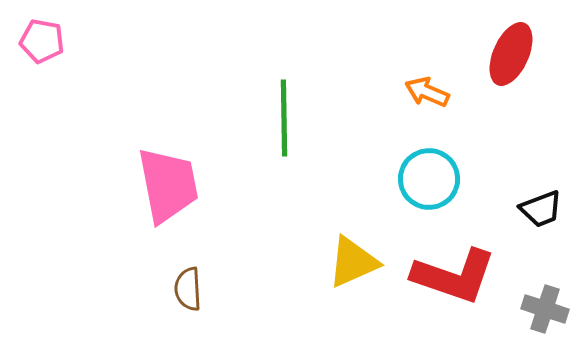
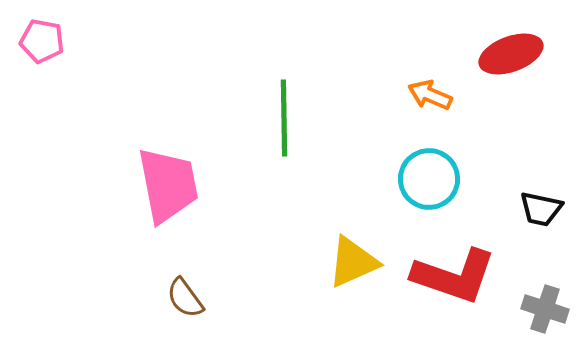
red ellipse: rotated 46 degrees clockwise
orange arrow: moved 3 px right, 3 px down
black trapezoid: rotated 33 degrees clockwise
brown semicircle: moved 3 px left, 9 px down; rotated 33 degrees counterclockwise
